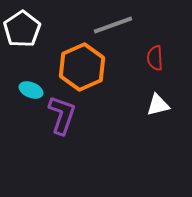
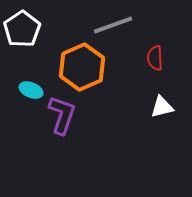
white triangle: moved 4 px right, 2 px down
